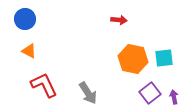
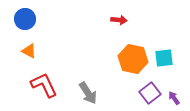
purple arrow: moved 1 px down; rotated 24 degrees counterclockwise
